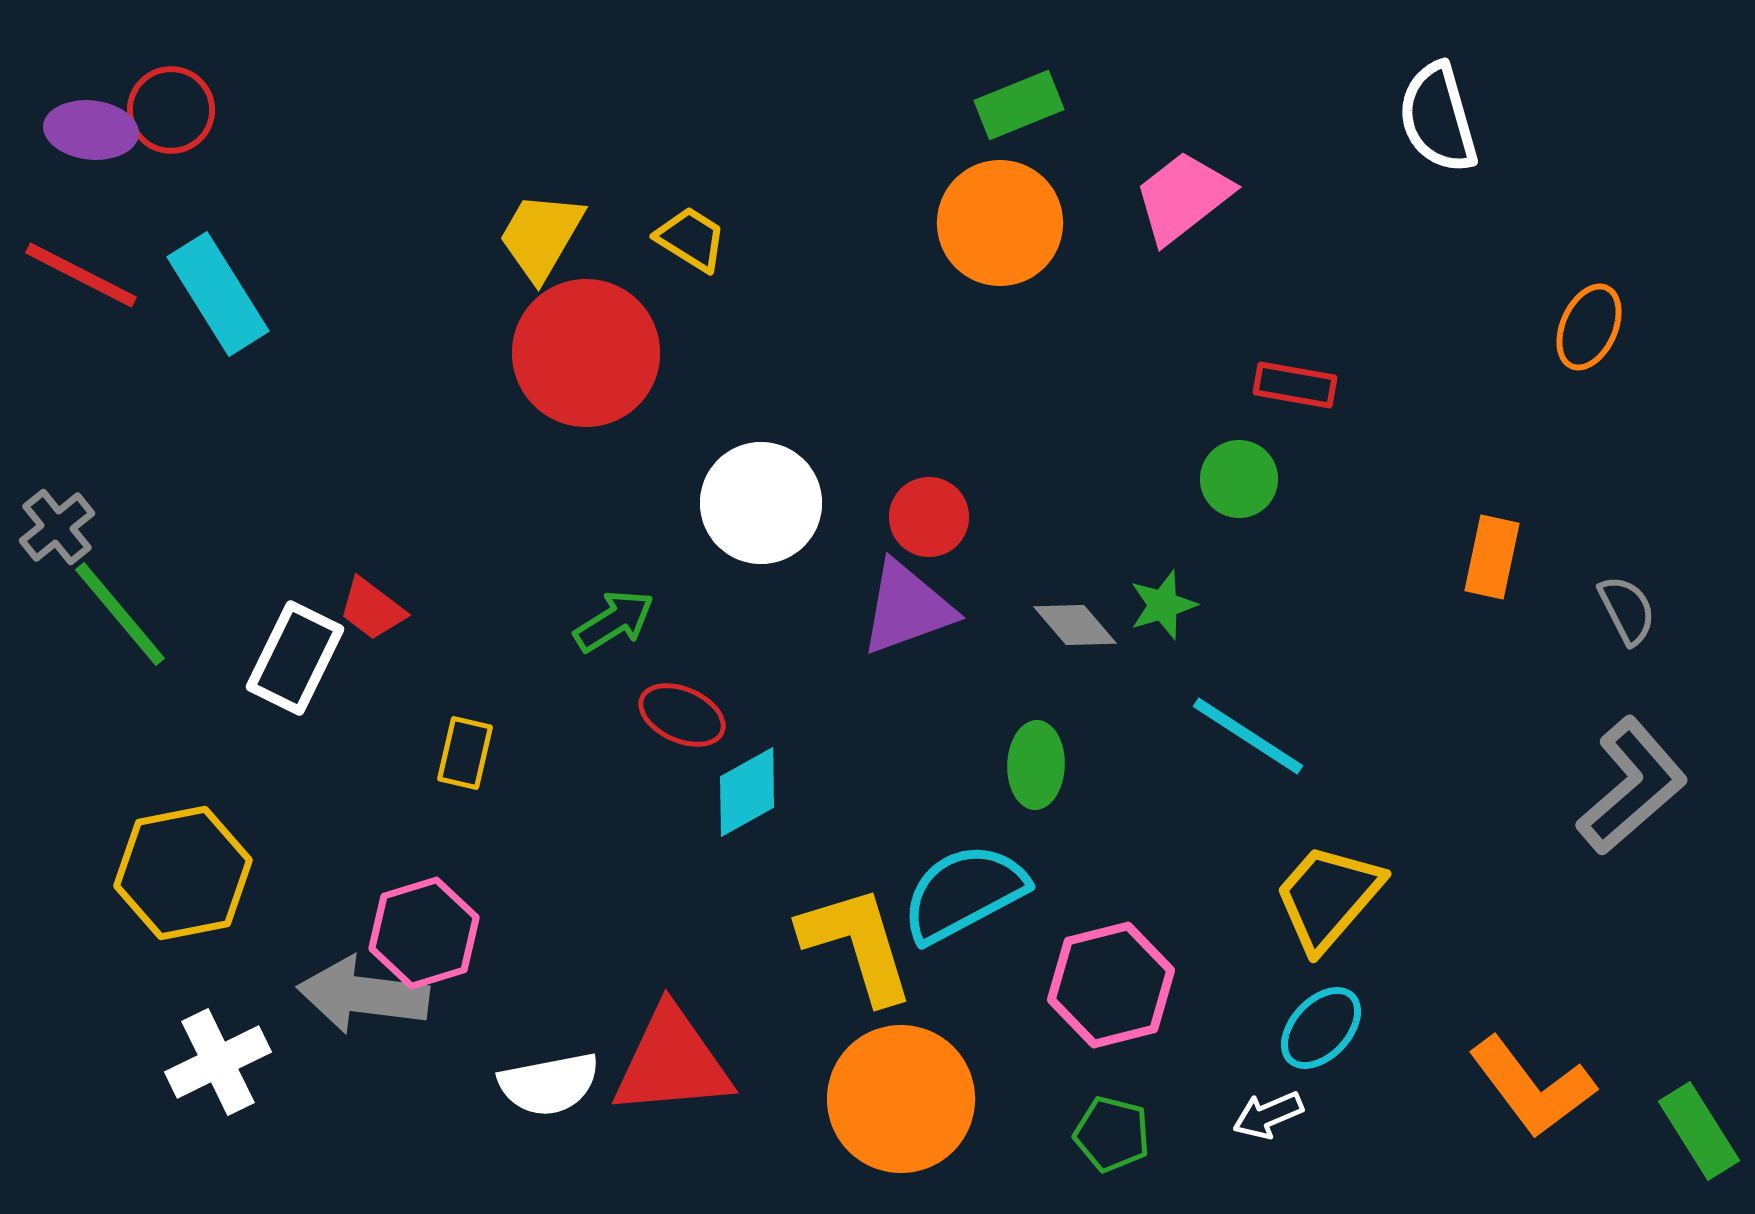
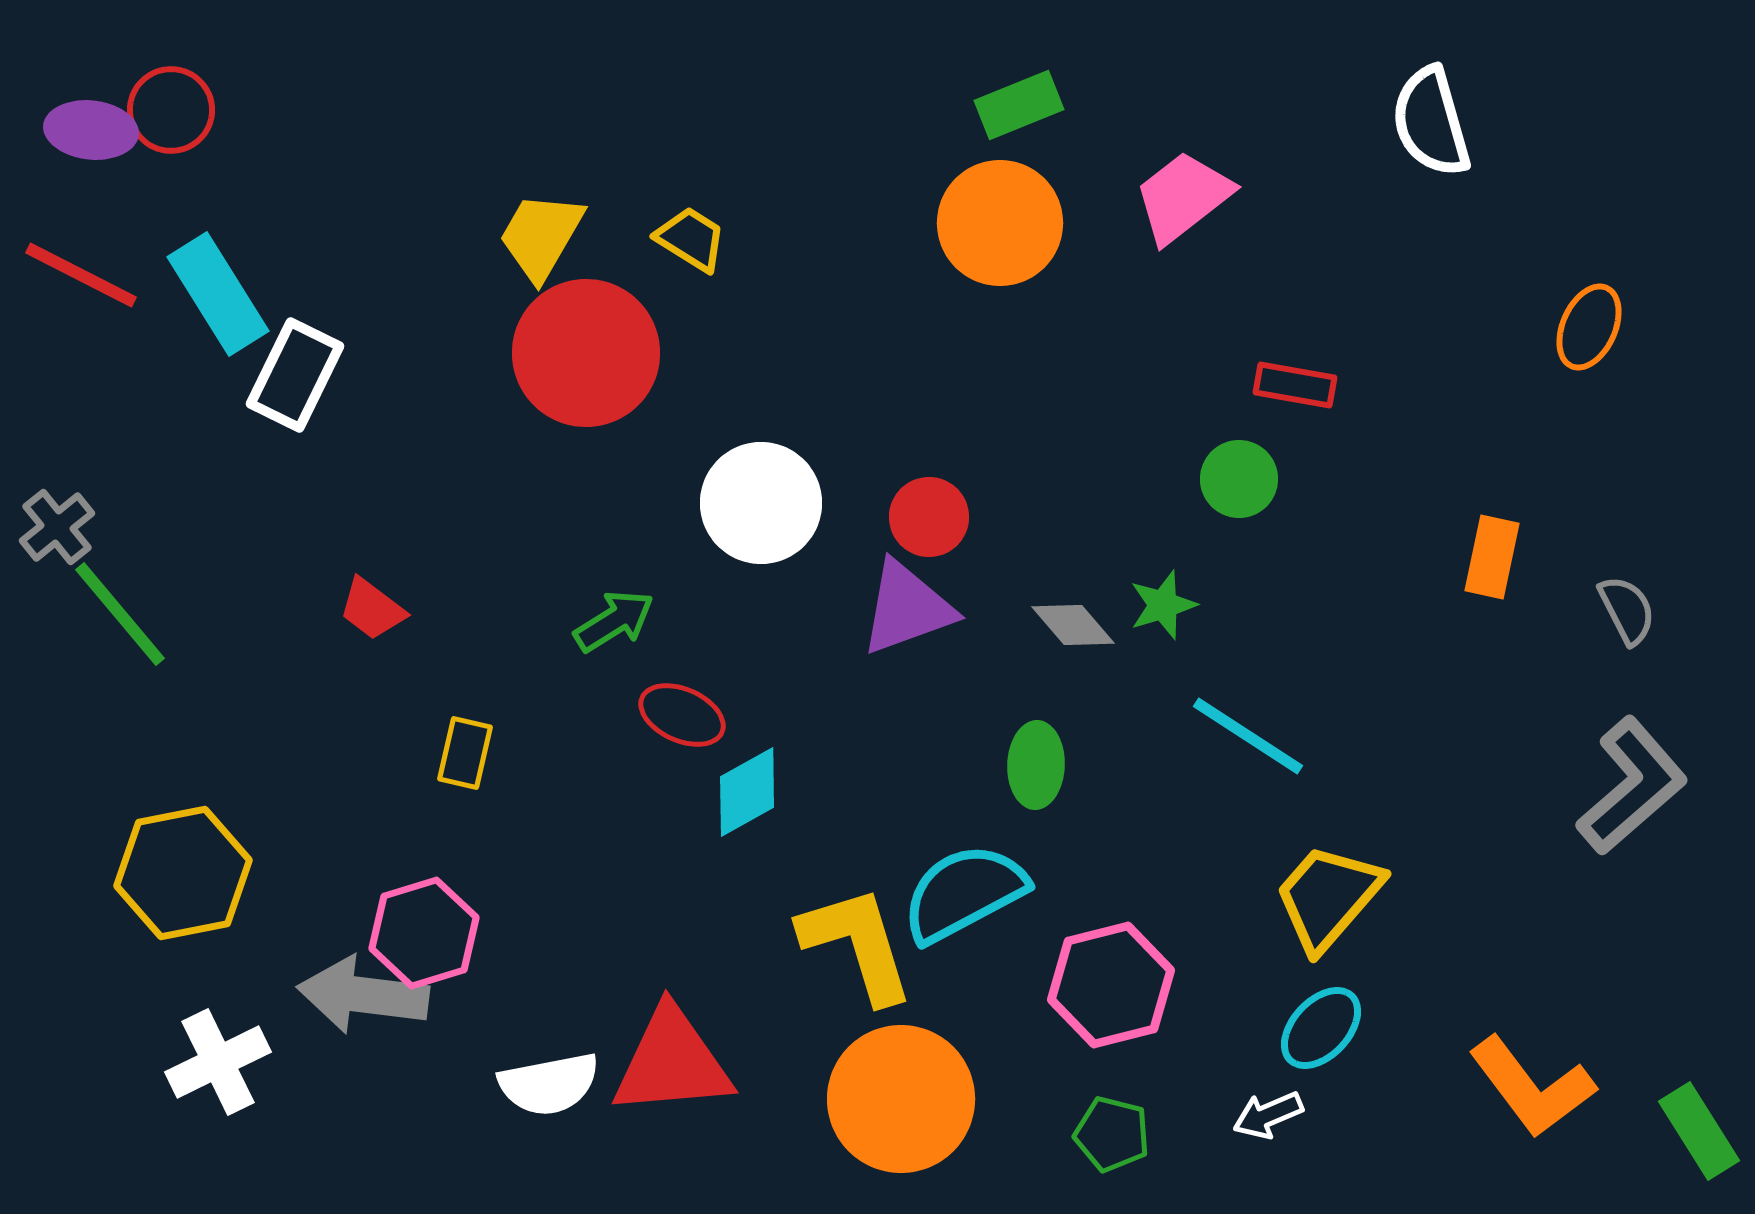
white semicircle at (1438, 118): moved 7 px left, 4 px down
gray diamond at (1075, 625): moved 2 px left
white rectangle at (295, 658): moved 283 px up
